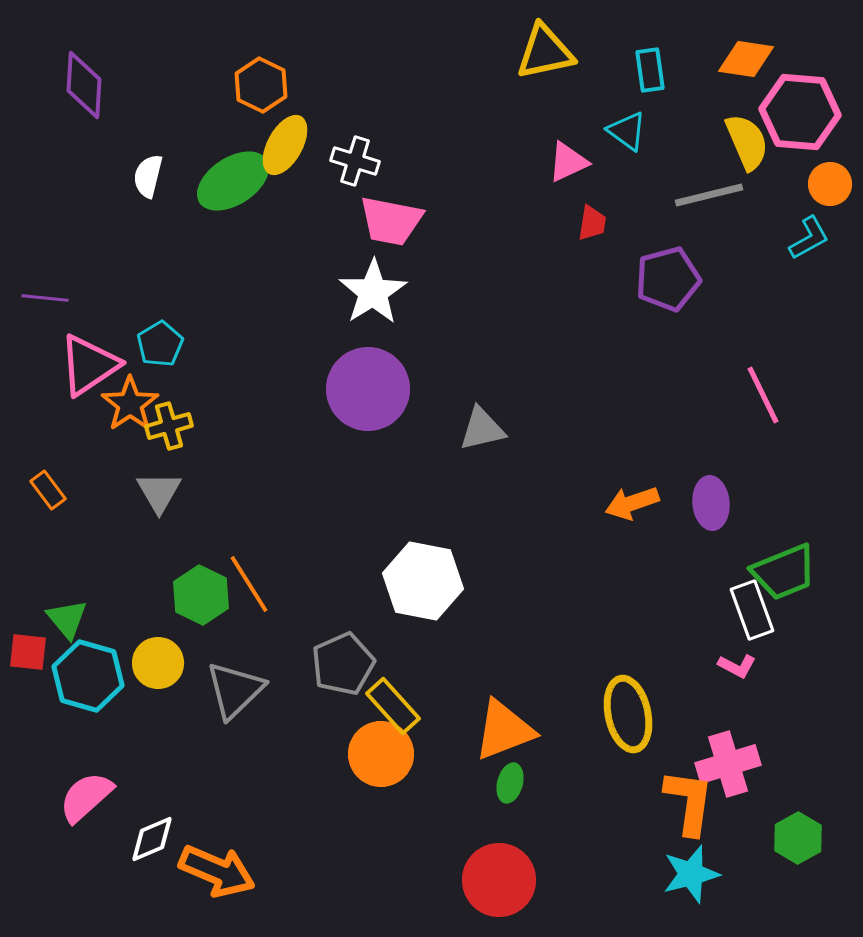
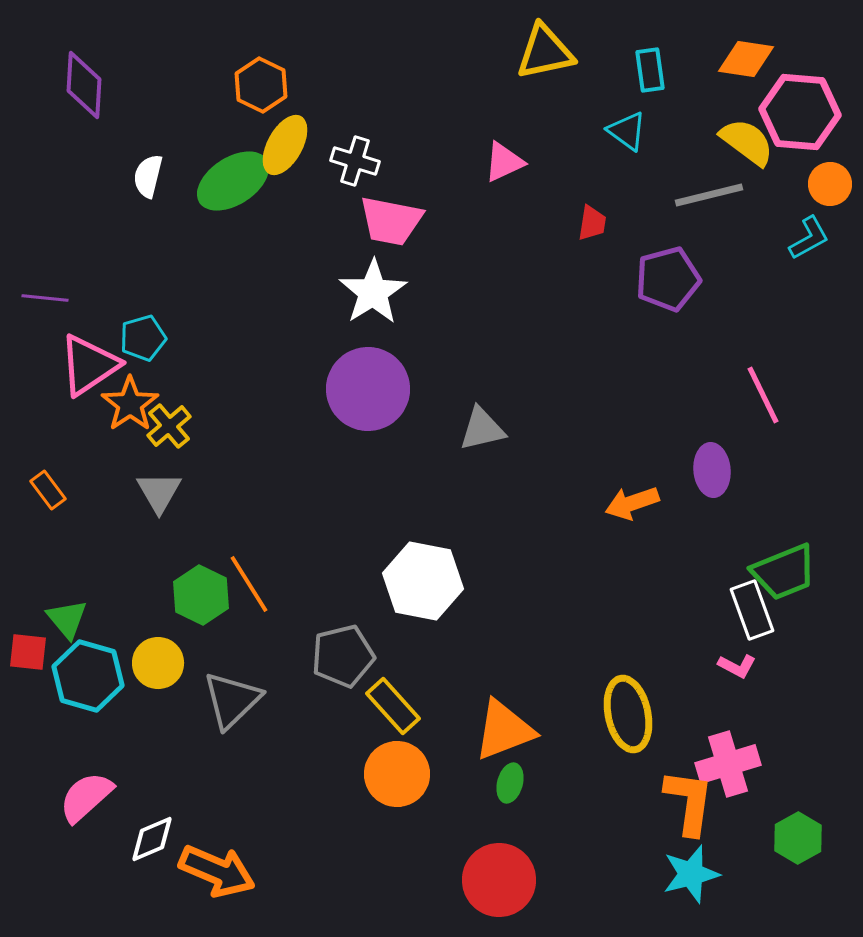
yellow semicircle at (747, 142): rotated 30 degrees counterclockwise
pink triangle at (568, 162): moved 64 px left
cyan pentagon at (160, 344): moved 17 px left, 6 px up; rotated 15 degrees clockwise
yellow cross at (169, 426): rotated 24 degrees counterclockwise
purple ellipse at (711, 503): moved 1 px right, 33 px up
gray pentagon at (343, 664): moved 8 px up; rotated 10 degrees clockwise
gray triangle at (235, 690): moved 3 px left, 10 px down
orange circle at (381, 754): moved 16 px right, 20 px down
